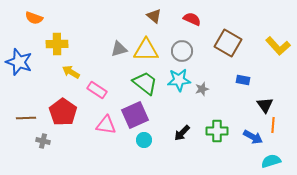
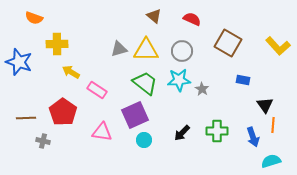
gray star: rotated 24 degrees counterclockwise
pink triangle: moved 4 px left, 7 px down
blue arrow: rotated 42 degrees clockwise
